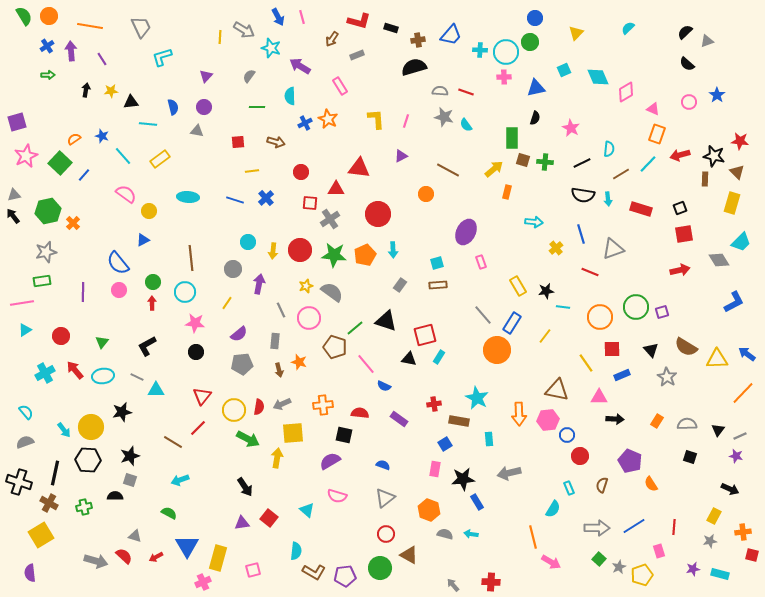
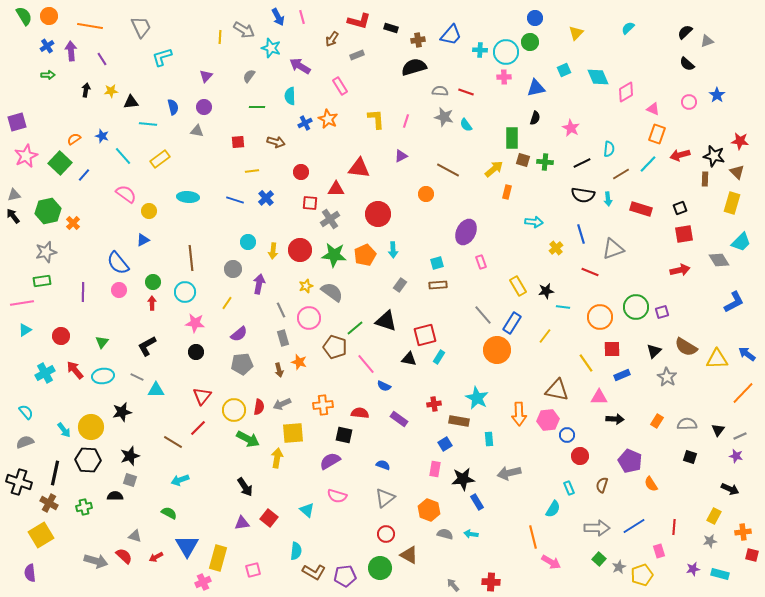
gray rectangle at (275, 341): moved 8 px right, 3 px up; rotated 21 degrees counterclockwise
black triangle at (651, 350): moved 3 px right, 1 px down; rotated 28 degrees clockwise
